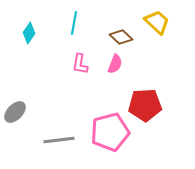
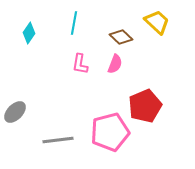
red pentagon: moved 1 px down; rotated 20 degrees counterclockwise
gray line: moved 1 px left
